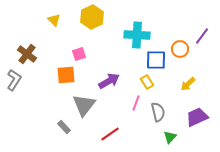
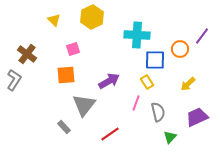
pink square: moved 6 px left, 5 px up
blue square: moved 1 px left
